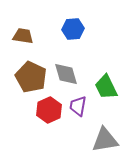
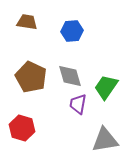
blue hexagon: moved 1 px left, 2 px down
brown trapezoid: moved 4 px right, 14 px up
gray diamond: moved 4 px right, 2 px down
green trapezoid: rotated 60 degrees clockwise
purple trapezoid: moved 2 px up
red hexagon: moved 27 px left, 18 px down; rotated 20 degrees counterclockwise
